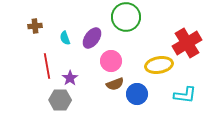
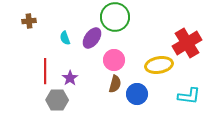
green circle: moved 11 px left
brown cross: moved 6 px left, 5 px up
pink circle: moved 3 px right, 1 px up
red line: moved 2 px left, 5 px down; rotated 10 degrees clockwise
brown semicircle: rotated 54 degrees counterclockwise
cyan L-shape: moved 4 px right, 1 px down
gray hexagon: moved 3 px left
